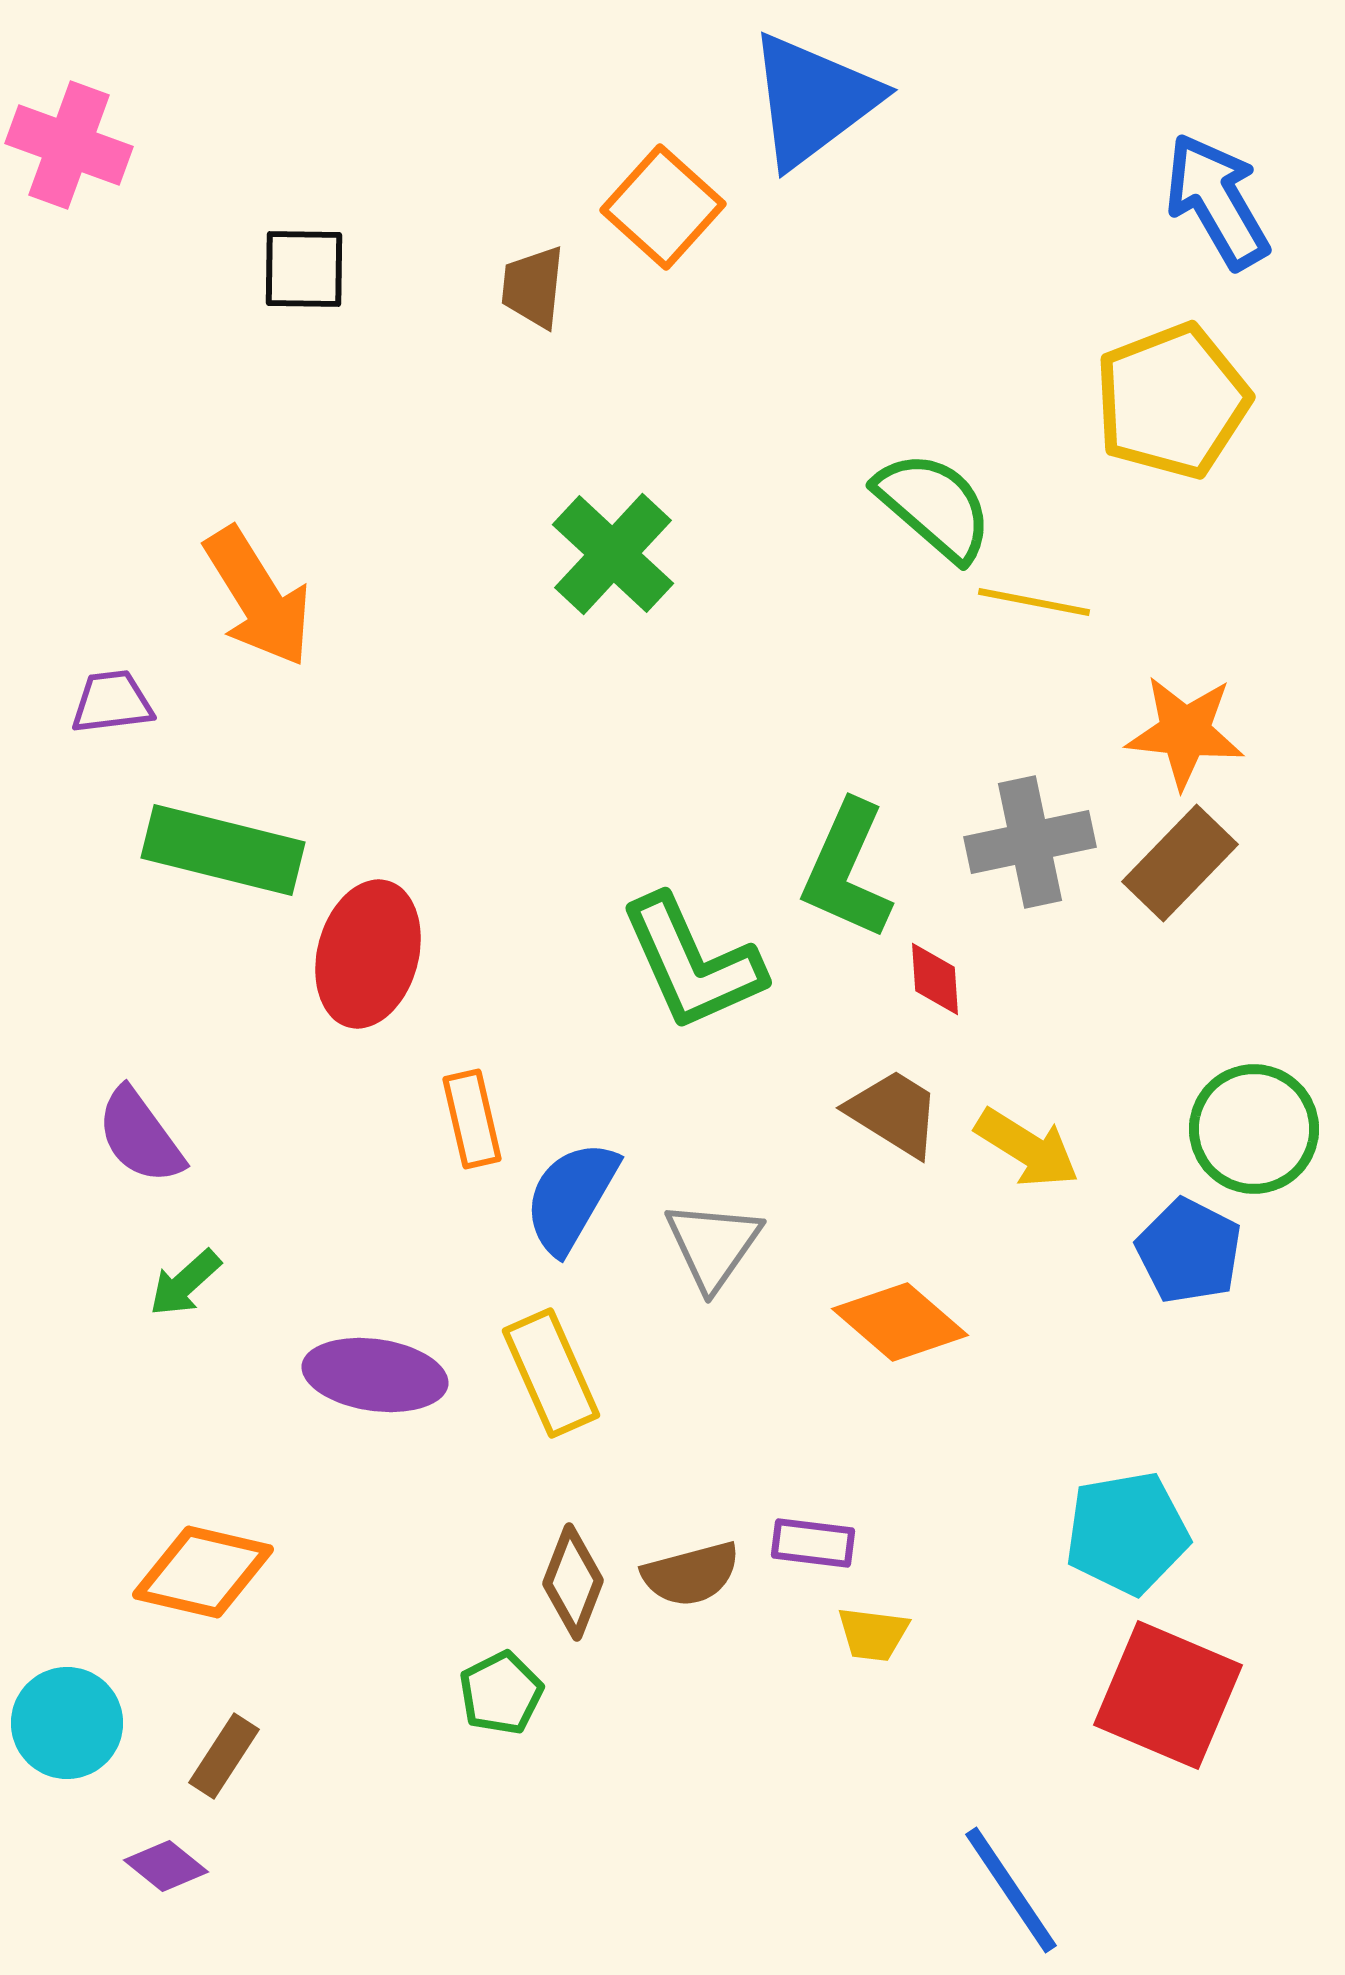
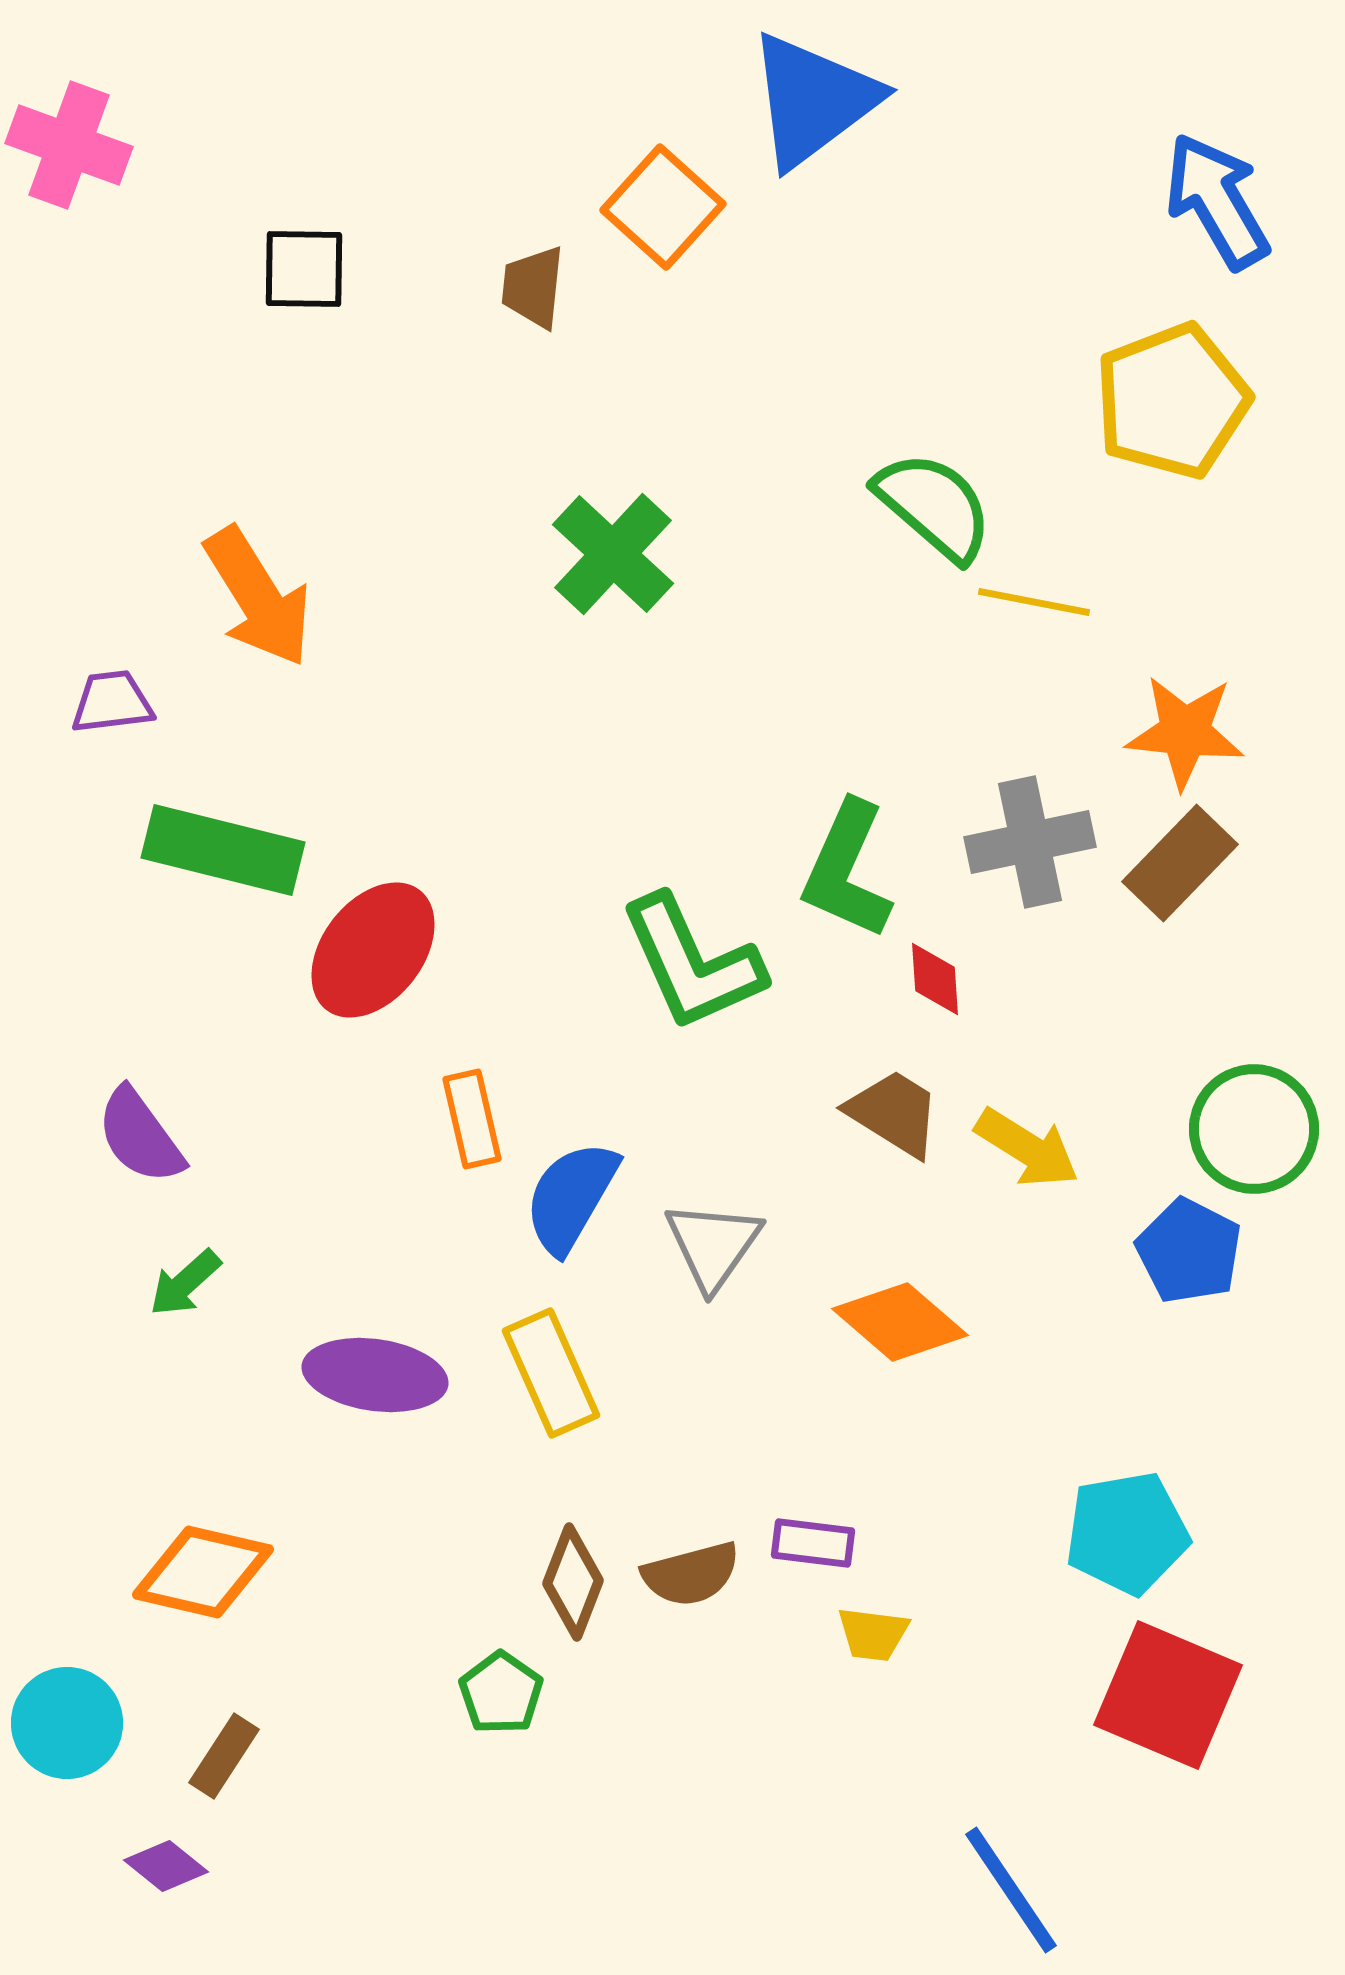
red ellipse at (368, 954): moved 5 px right, 4 px up; rotated 23 degrees clockwise
green pentagon at (501, 1693): rotated 10 degrees counterclockwise
